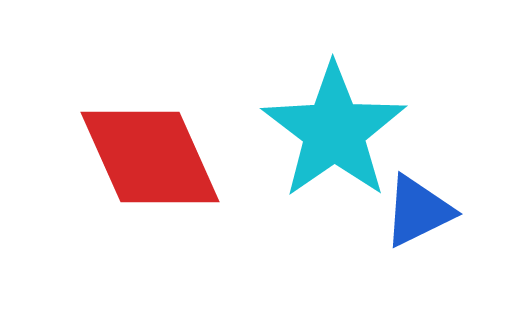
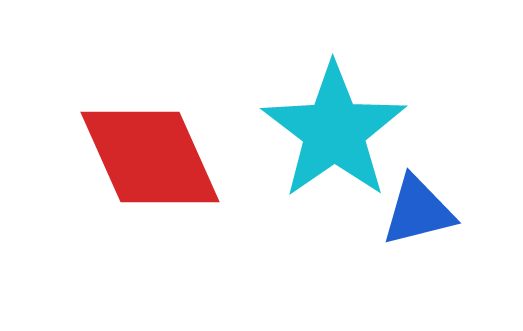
blue triangle: rotated 12 degrees clockwise
